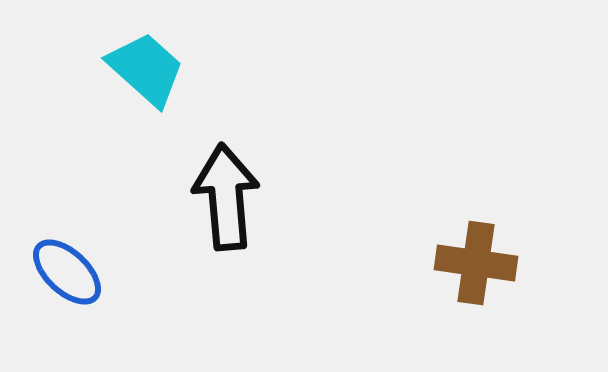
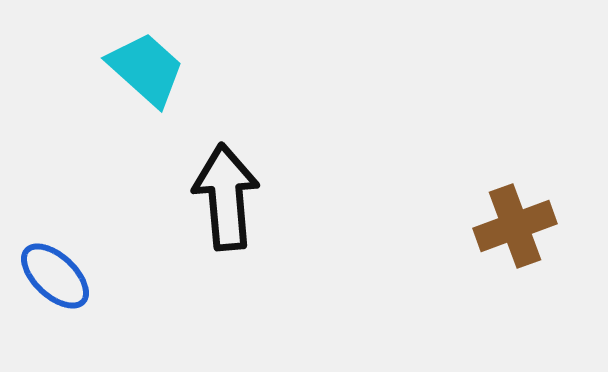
brown cross: moved 39 px right, 37 px up; rotated 28 degrees counterclockwise
blue ellipse: moved 12 px left, 4 px down
